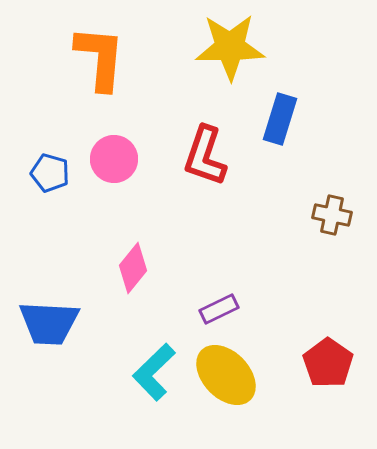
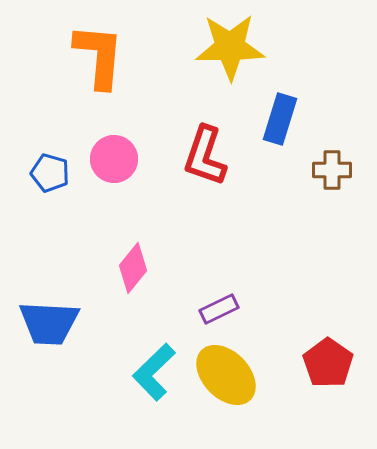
orange L-shape: moved 1 px left, 2 px up
brown cross: moved 45 px up; rotated 12 degrees counterclockwise
